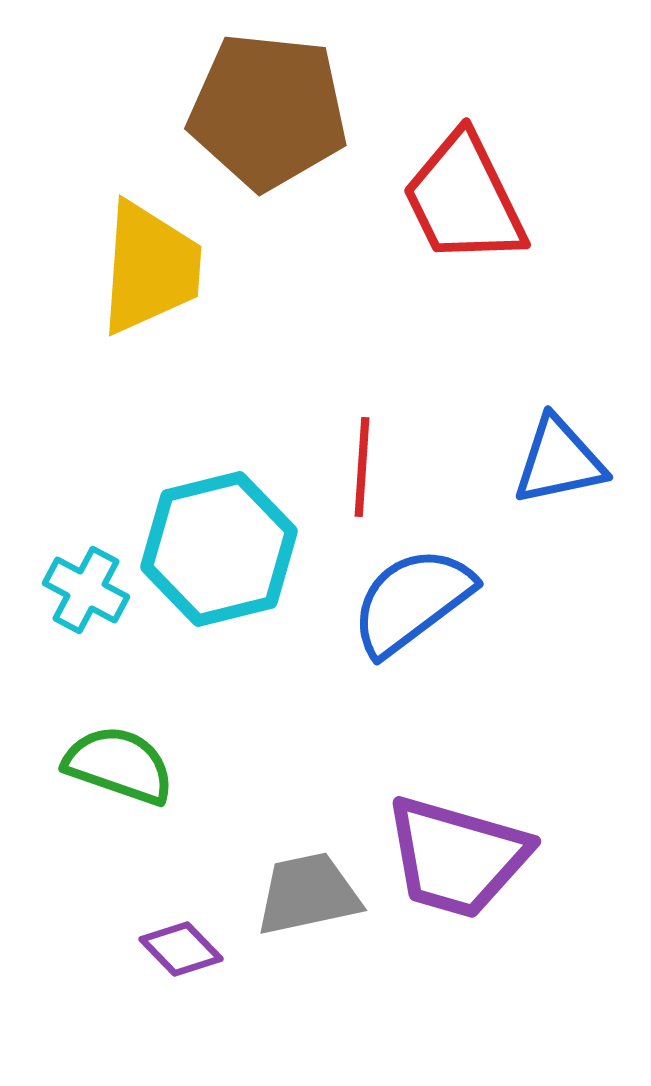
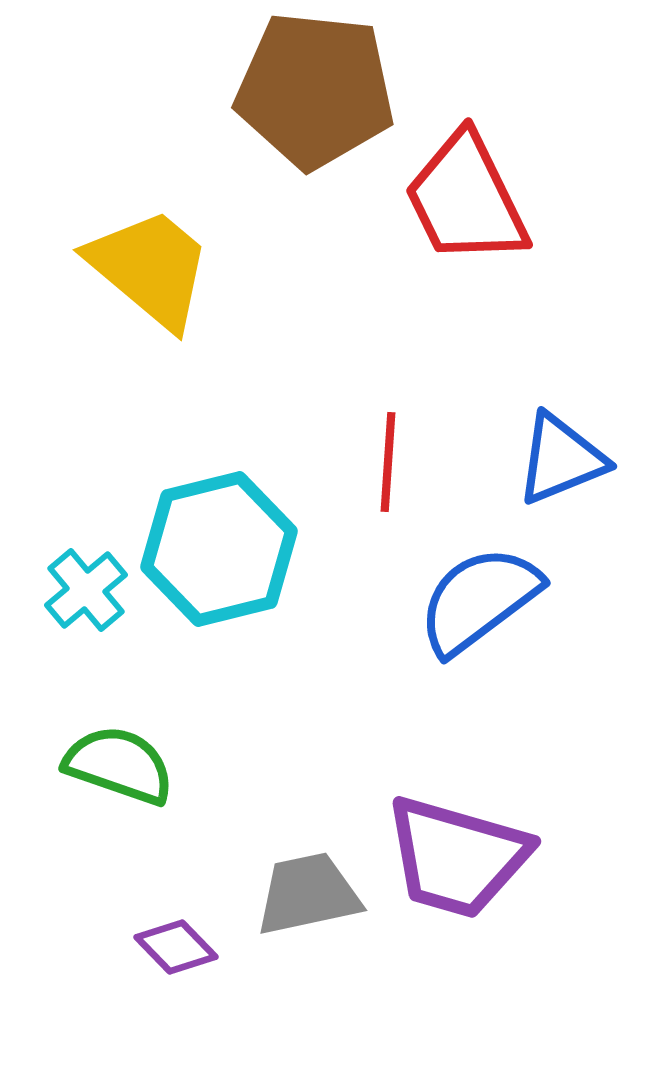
brown pentagon: moved 47 px right, 21 px up
red trapezoid: moved 2 px right
yellow trapezoid: rotated 54 degrees counterclockwise
blue triangle: moved 2 px right, 2 px up; rotated 10 degrees counterclockwise
red line: moved 26 px right, 5 px up
cyan cross: rotated 22 degrees clockwise
blue semicircle: moved 67 px right, 1 px up
purple diamond: moved 5 px left, 2 px up
